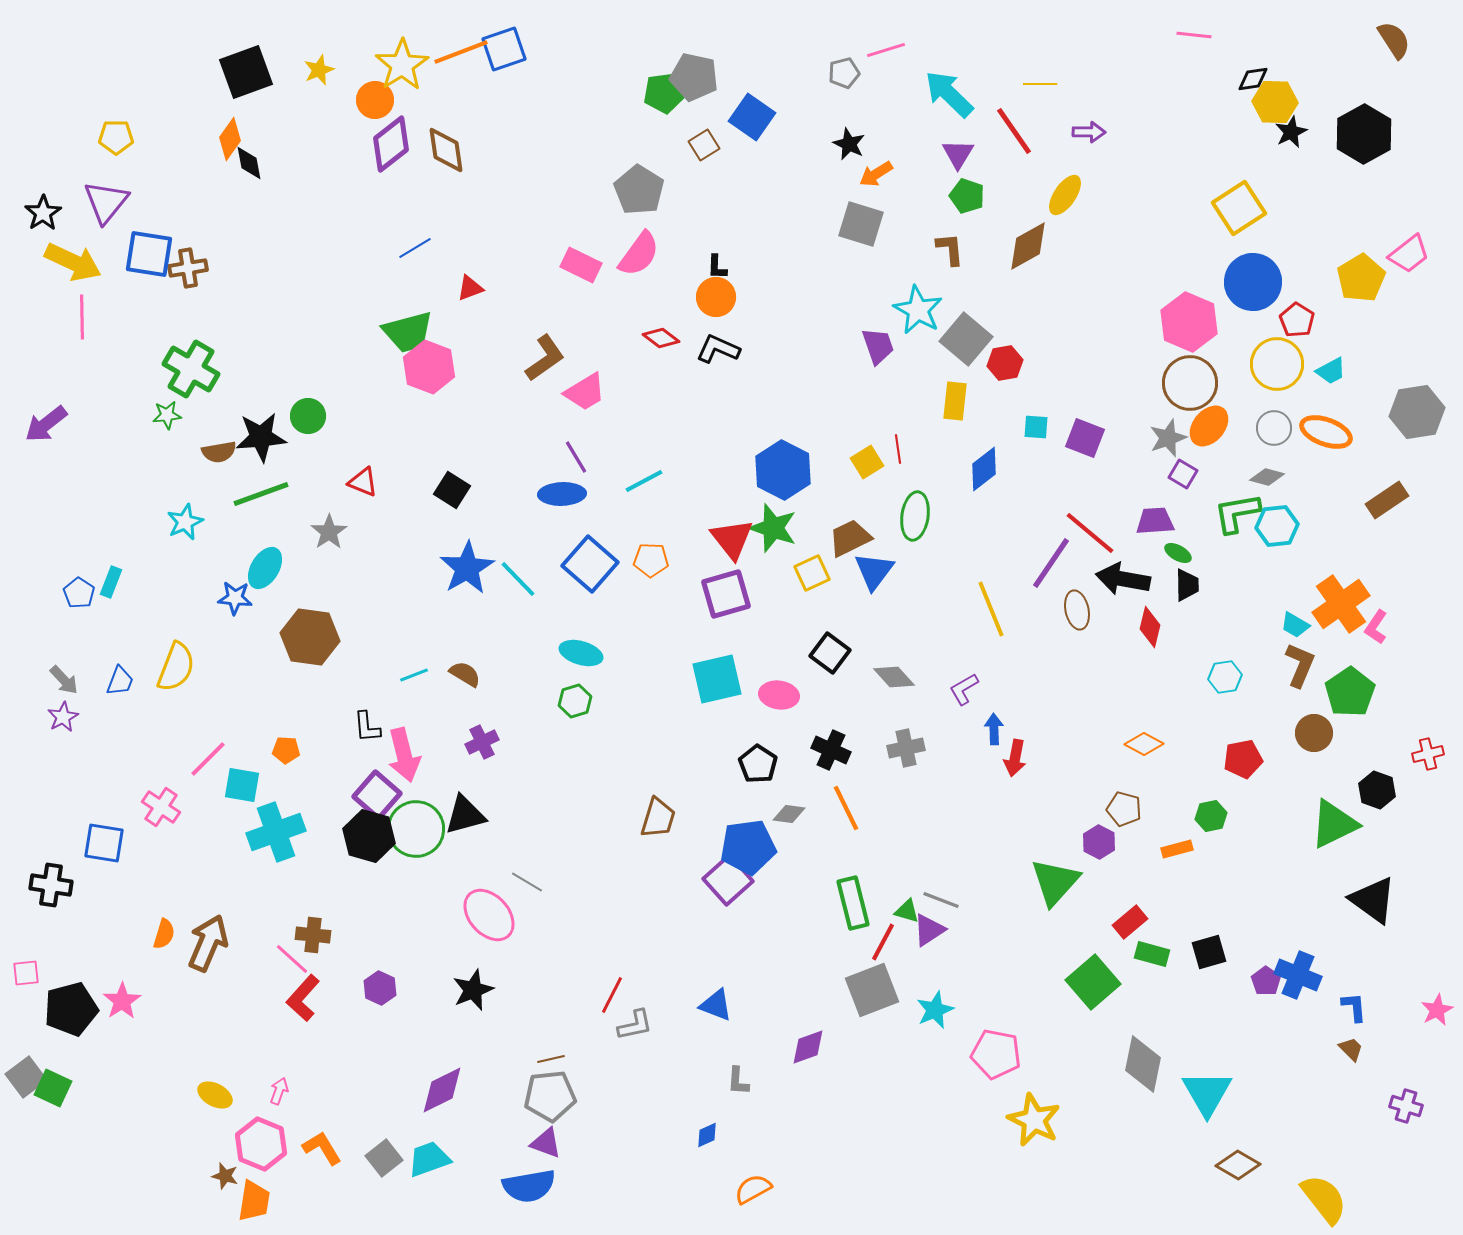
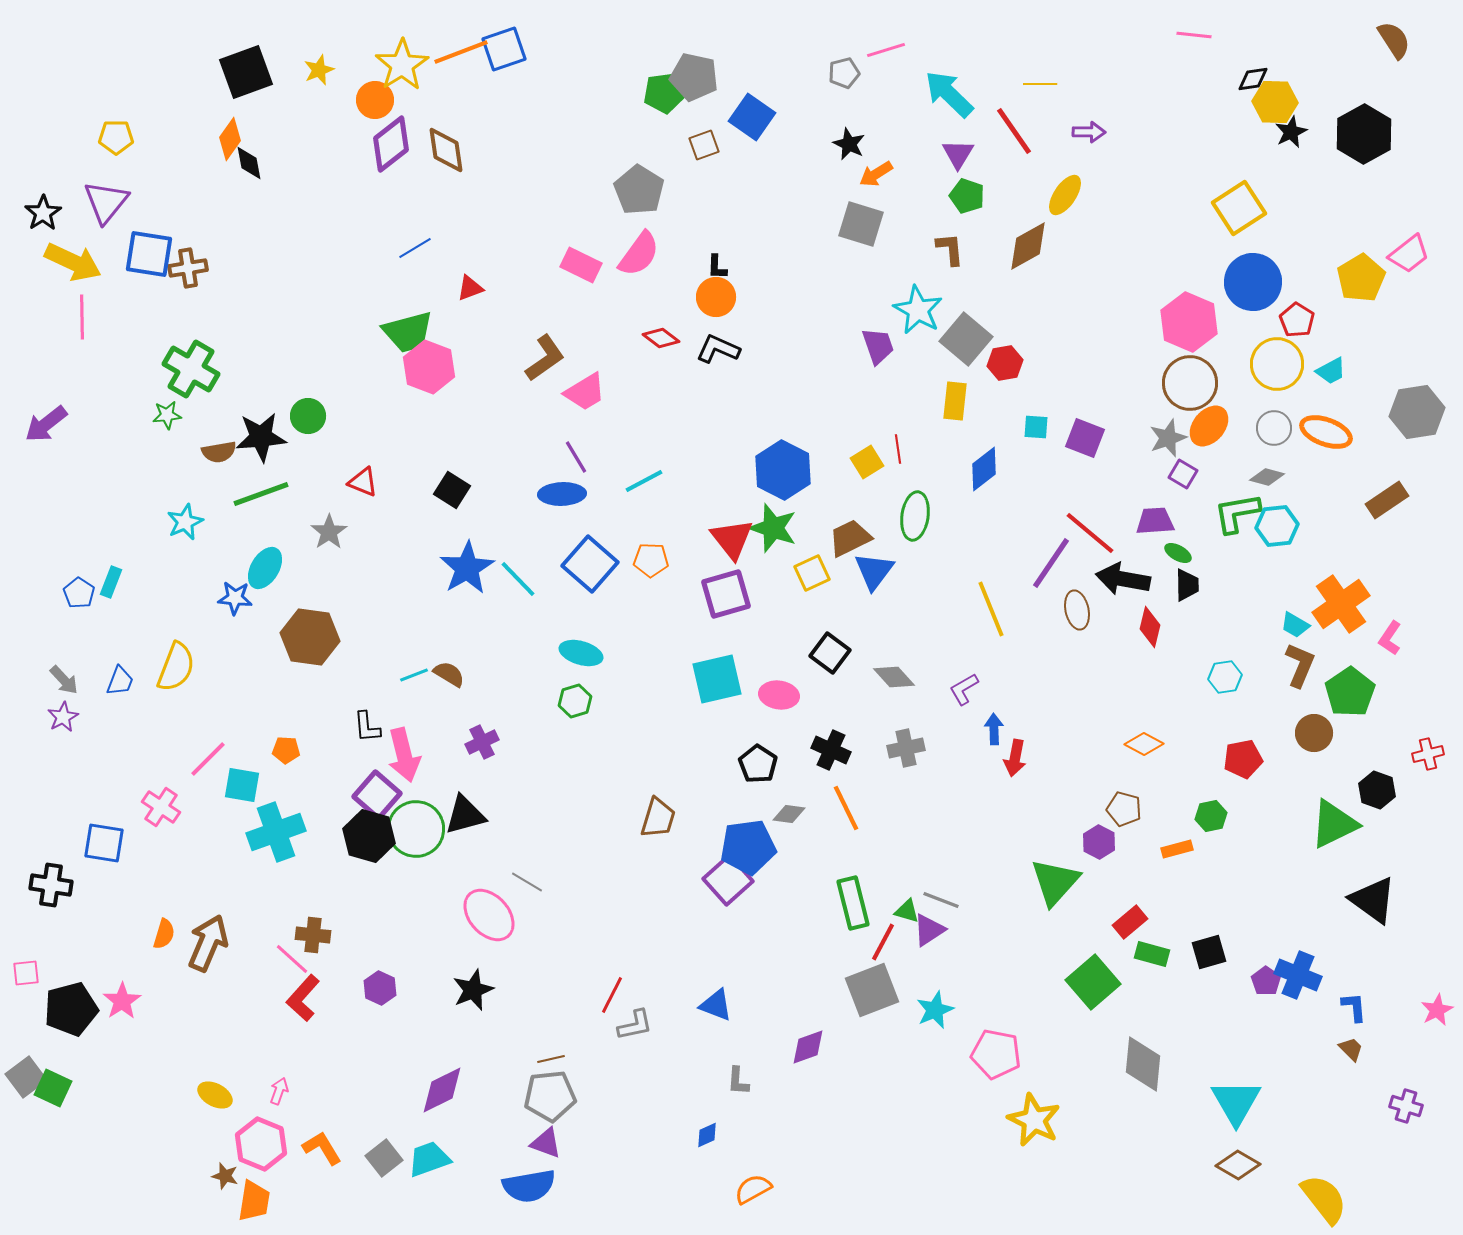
brown square at (704, 145): rotated 12 degrees clockwise
pink L-shape at (1376, 627): moved 14 px right, 11 px down
brown semicircle at (465, 674): moved 16 px left
gray diamond at (1143, 1064): rotated 6 degrees counterclockwise
cyan triangle at (1207, 1093): moved 29 px right, 9 px down
